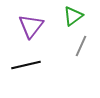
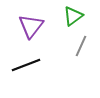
black line: rotated 8 degrees counterclockwise
